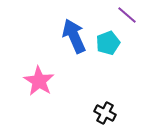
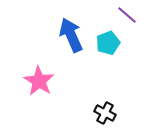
blue arrow: moved 3 px left, 1 px up
